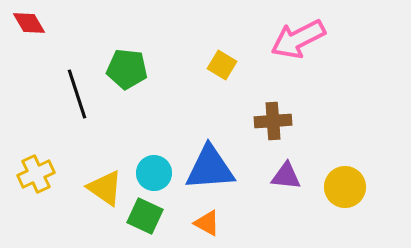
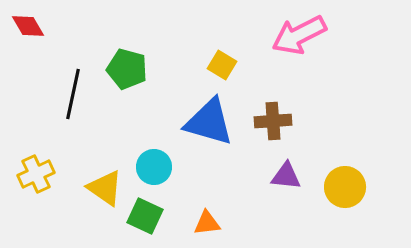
red diamond: moved 1 px left, 3 px down
pink arrow: moved 1 px right, 4 px up
green pentagon: rotated 9 degrees clockwise
black line: moved 4 px left; rotated 30 degrees clockwise
blue triangle: moved 1 px left, 46 px up; rotated 20 degrees clockwise
cyan circle: moved 6 px up
orange triangle: rotated 36 degrees counterclockwise
